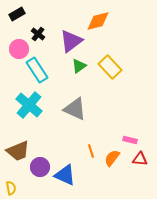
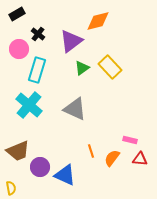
green triangle: moved 3 px right, 2 px down
cyan rectangle: rotated 50 degrees clockwise
